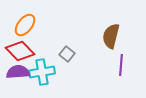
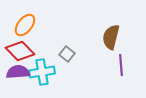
brown semicircle: moved 1 px down
purple line: rotated 10 degrees counterclockwise
